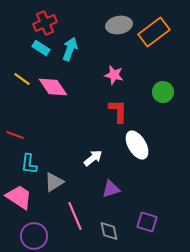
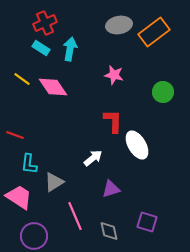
cyan arrow: rotated 10 degrees counterclockwise
red L-shape: moved 5 px left, 10 px down
